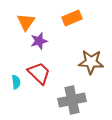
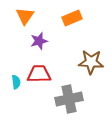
orange triangle: moved 1 px left, 6 px up
red trapezoid: moved 1 px down; rotated 45 degrees counterclockwise
gray cross: moved 3 px left, 1 px up
